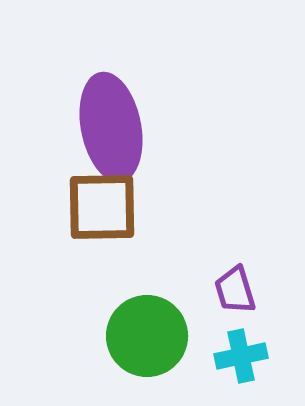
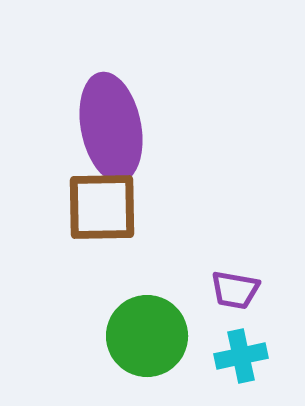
purple trapezoid: rotated 63 degrees counterclockwise
